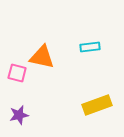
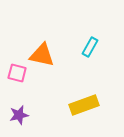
cyan rectangle: rotated 54 degrees counterclockwise
orange triangle: moved 2 px up
yellow rectangle: moved 13 px left
